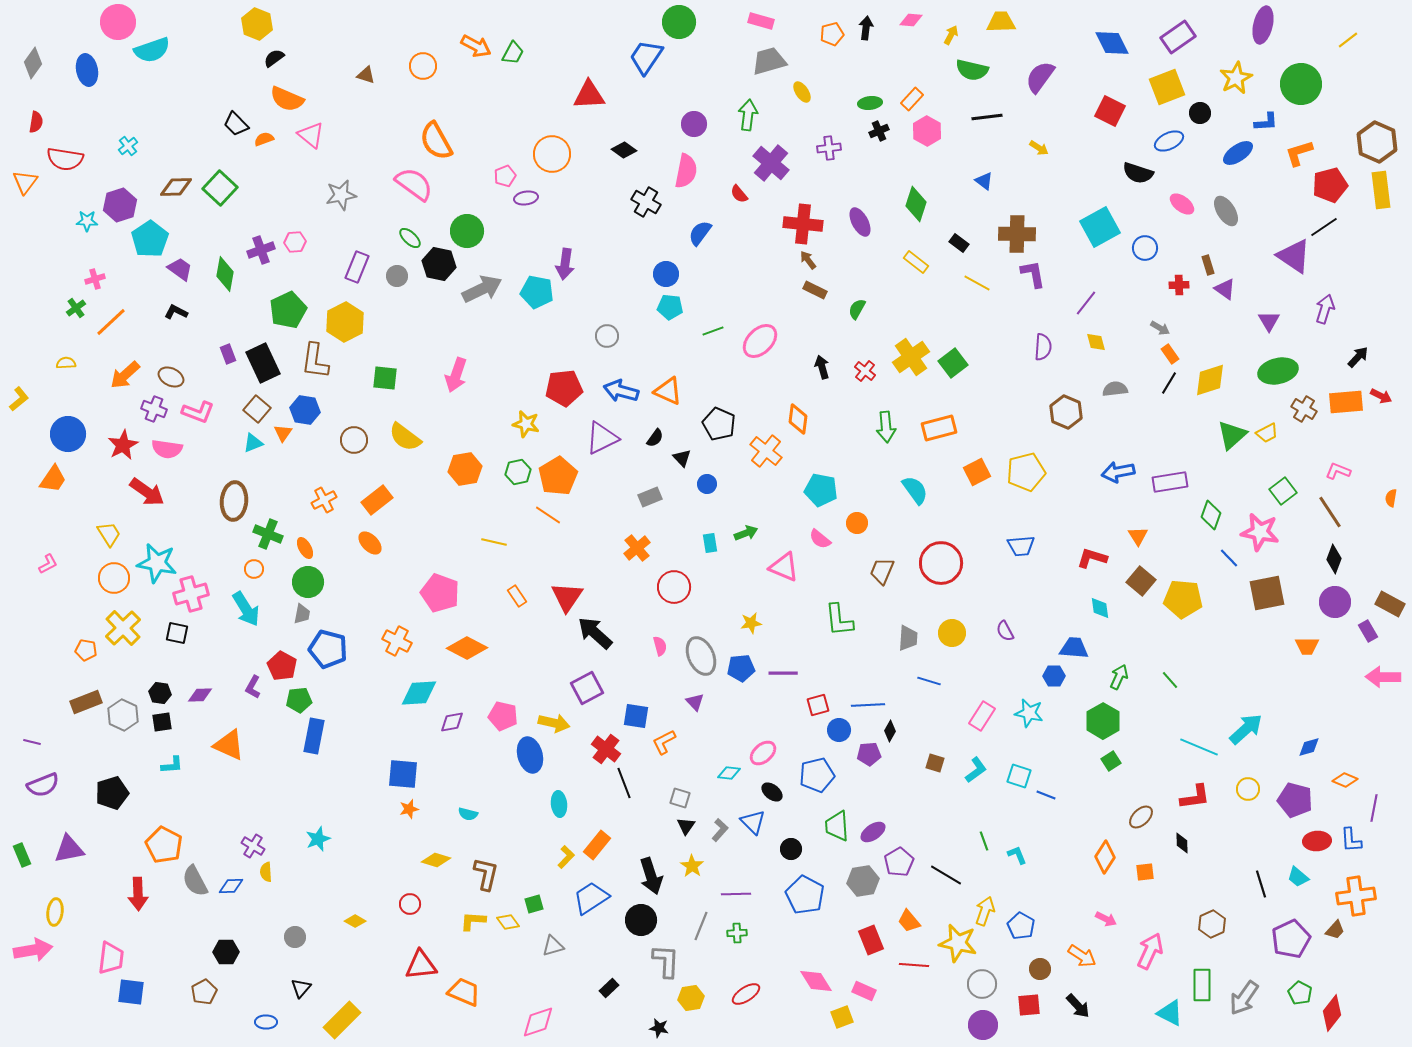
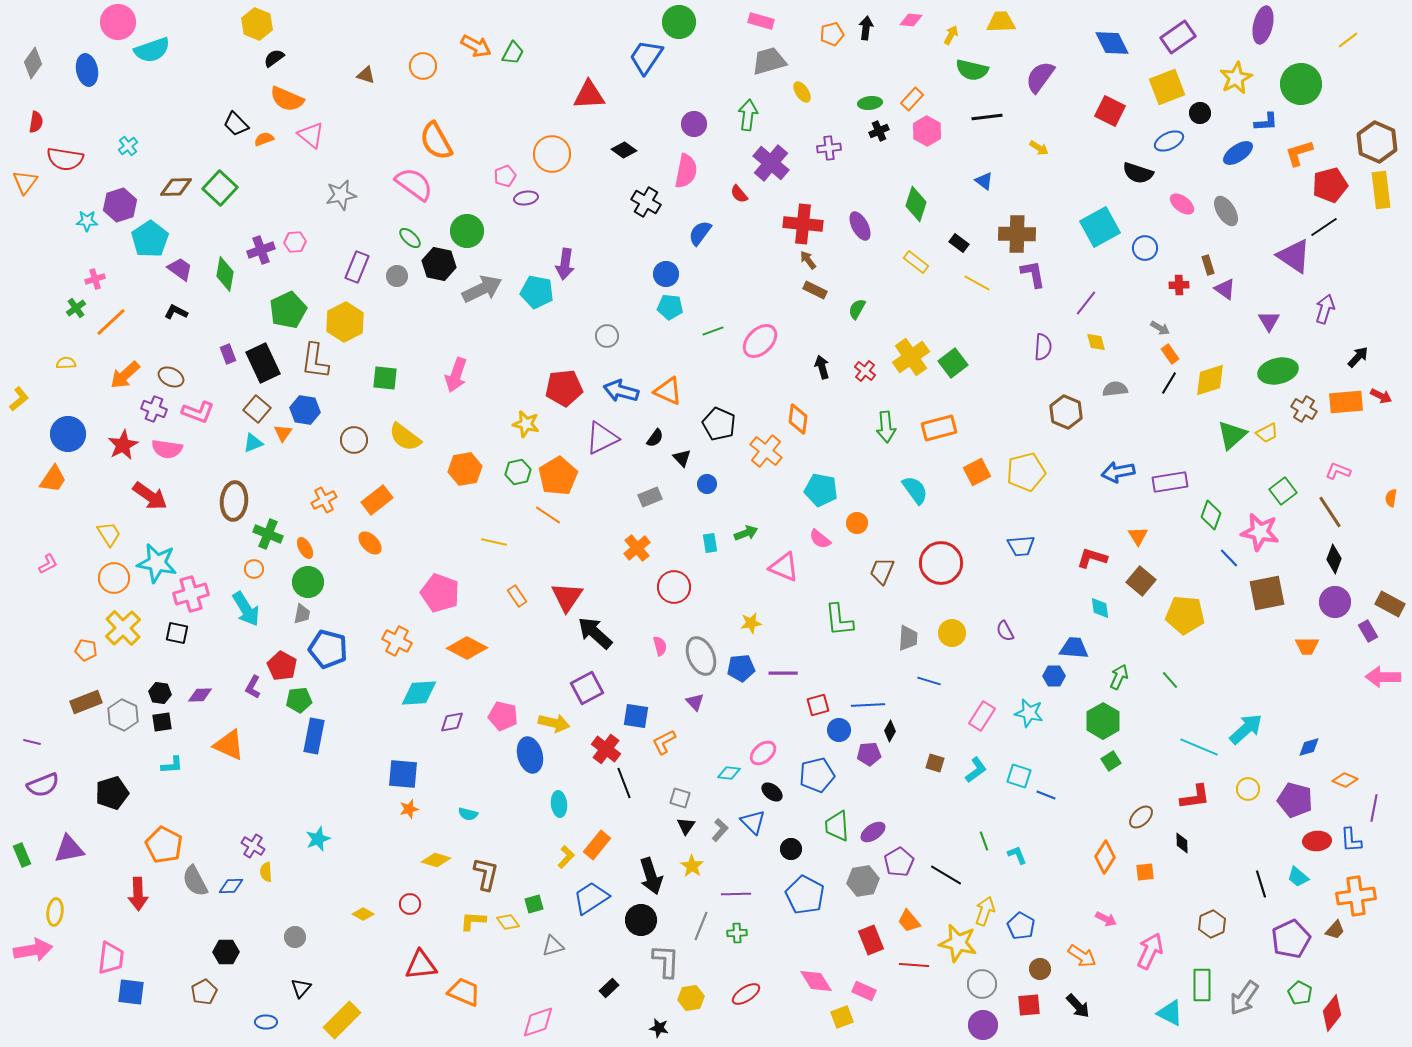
purple ellipse at (860, 222): moved 4 px down
red arrow at (147, 492): moved 3 px right, 4 px down
yellow pentagon at (1183, 599): moved 2 px right, 16 px down
yellow diamond at (355, 921): moved 8 px right, 7 px up
